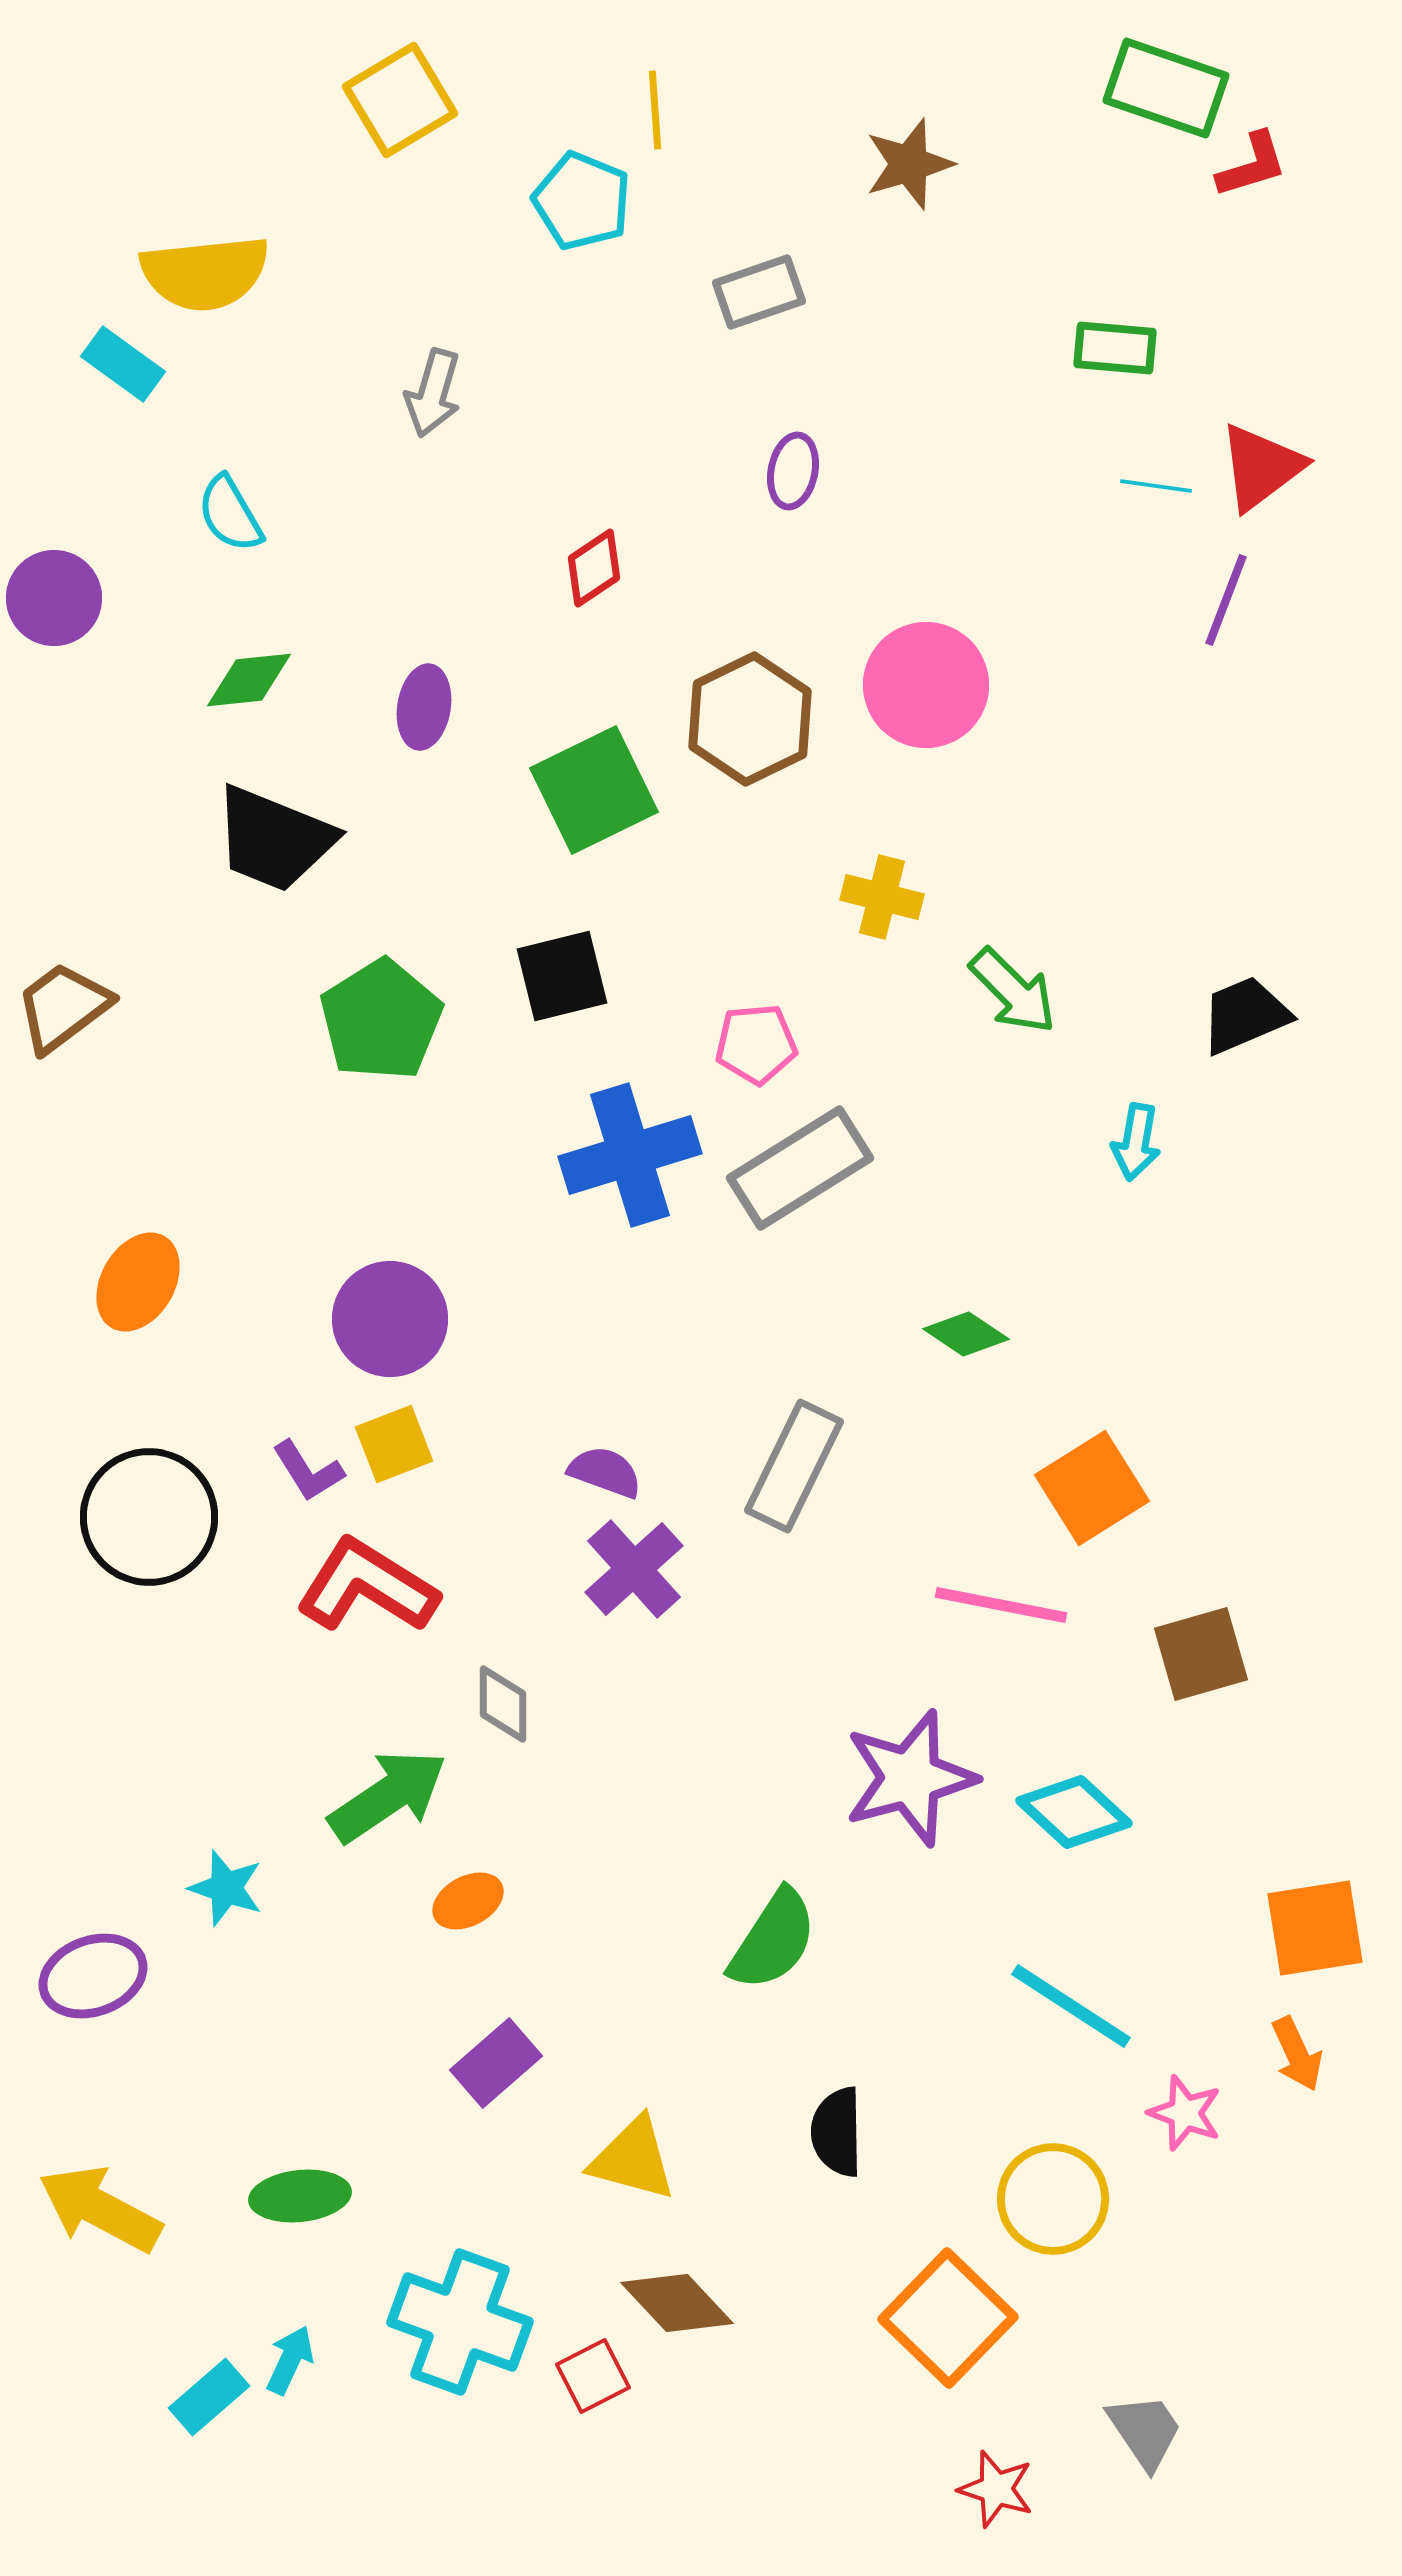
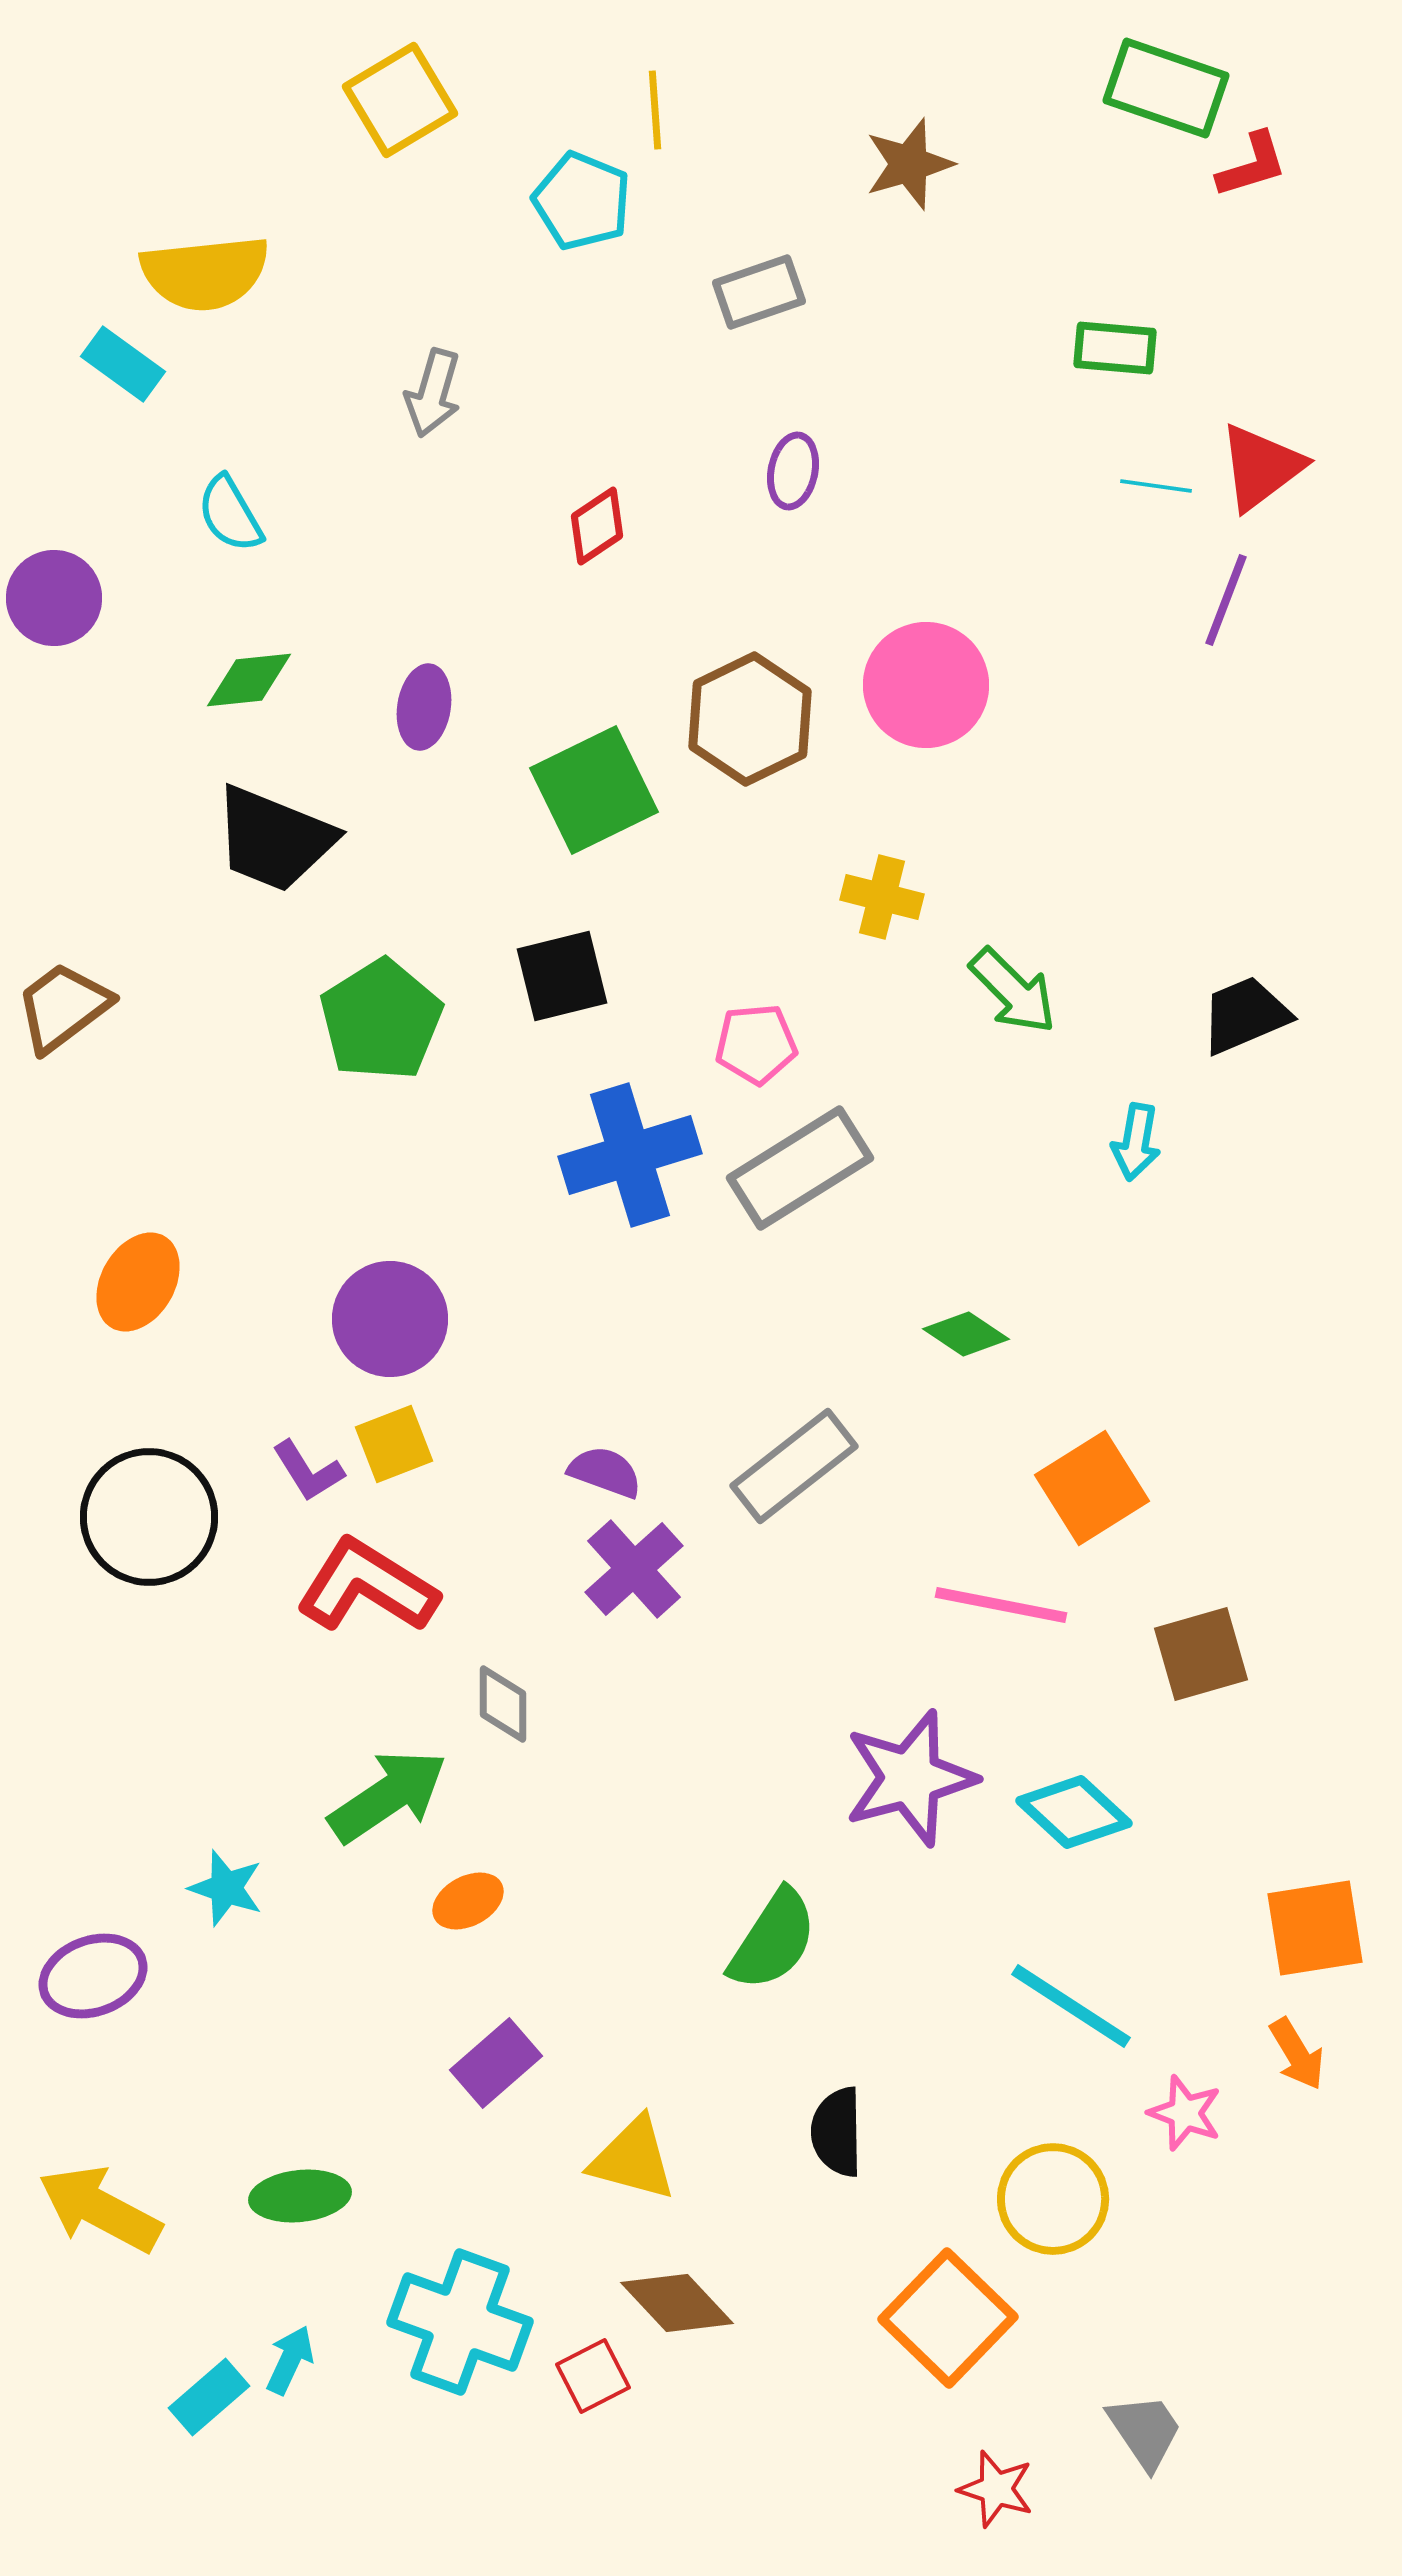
red diamond at (594, 568): moved 3 px right, 42 px up
gray rectangle at (794, 1466): rotated 26 degrees clockwise
orange arrow at (1297, 2054): rotated 6 degrees counterclockwise
